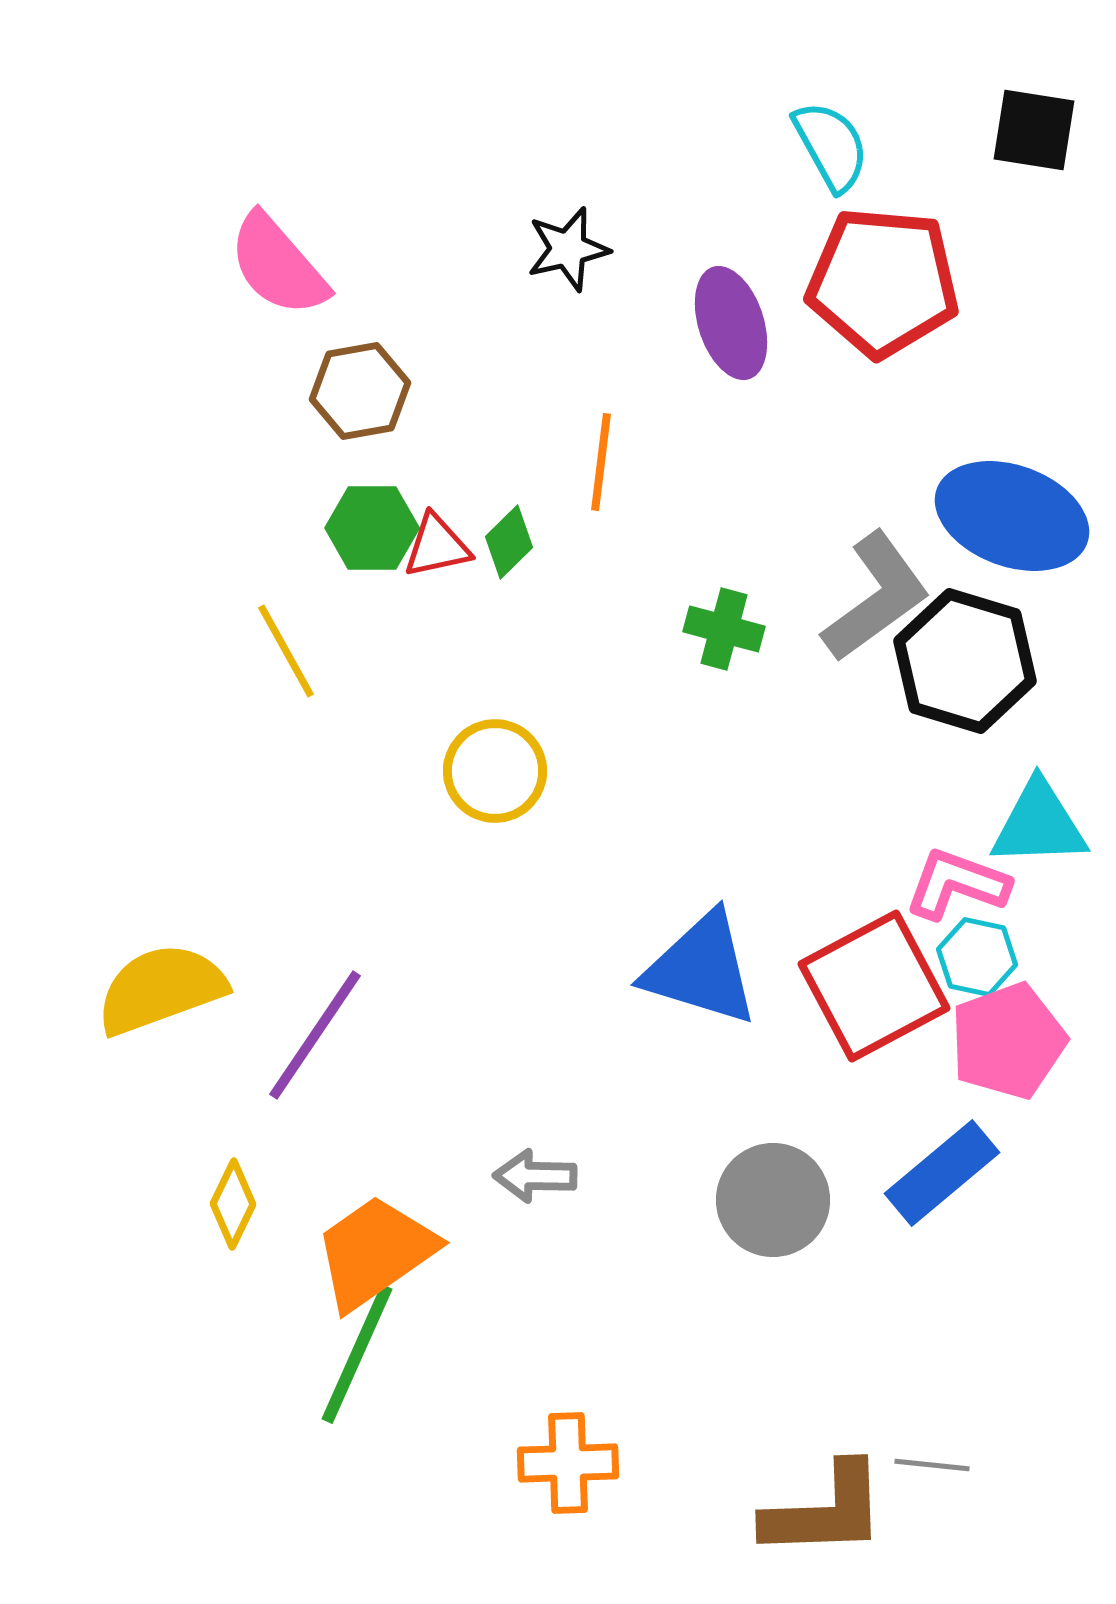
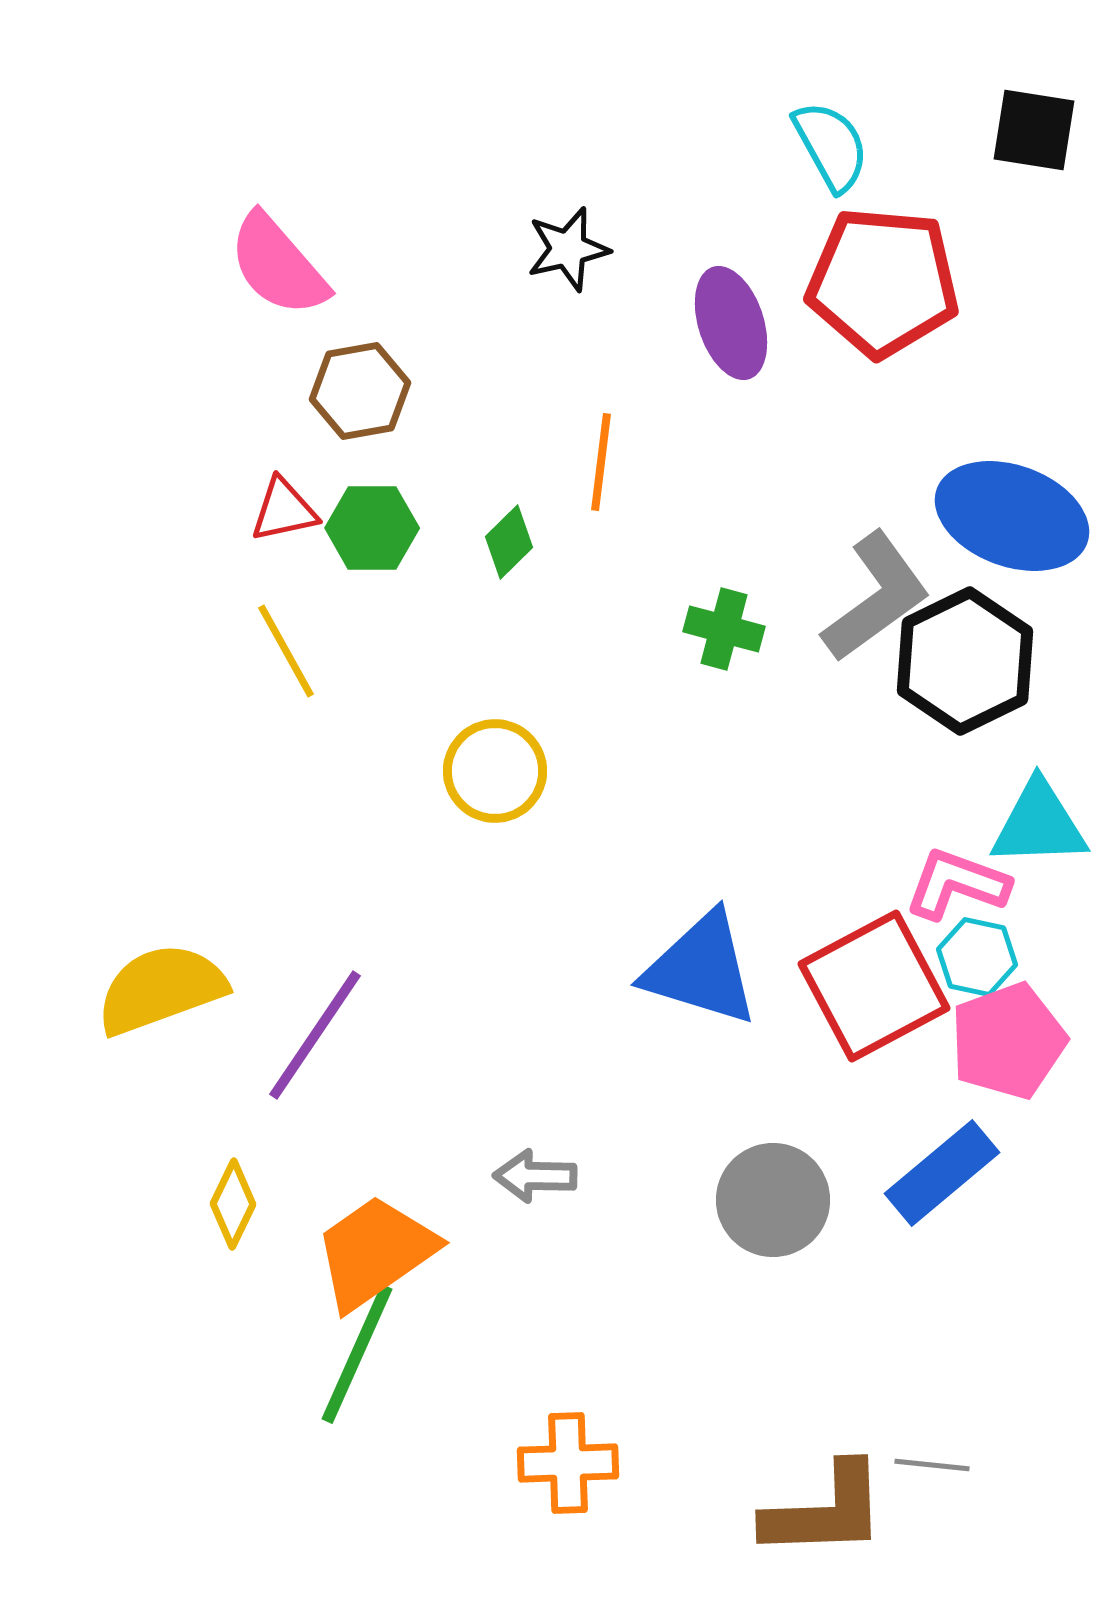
red triangle: moved 153 px left, 36 px up
black hexagon: rotated 17 degrees clockwise
